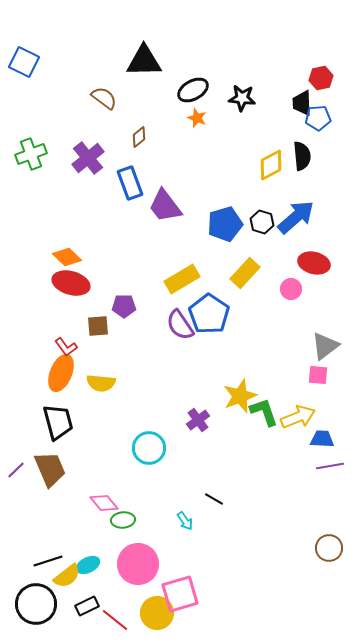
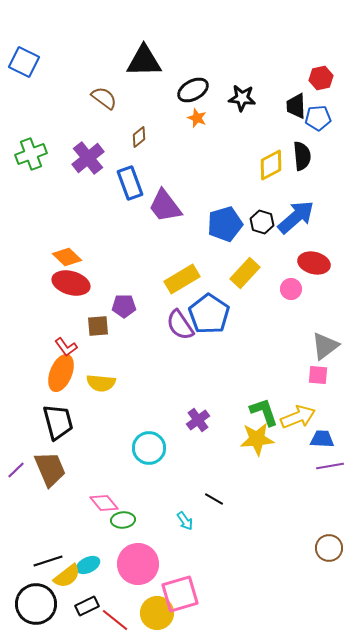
black trapezoid at (302, 103): moved 6 px left, 3 px down
yellow star at (240, 396): moved 17 px right, 43 px down; rotated 16 degrees clockwise
